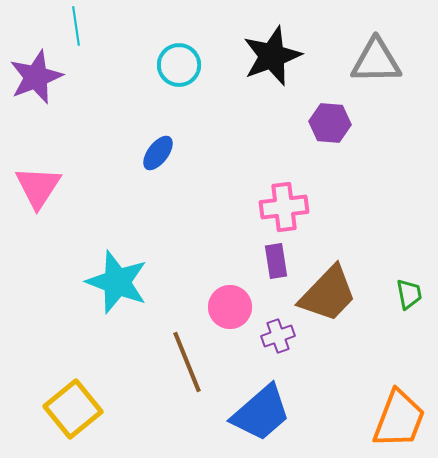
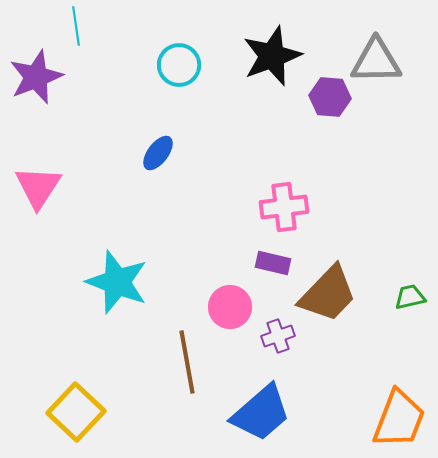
purple hexagon: moved 26 px up
purple rectangle: moved 3 px left, 2 px down; rotated 68 degrees counterclockwise
green trapezoid: moved 1 px right, 3 px down; rotated 92 degrees counterclockwise
brown line: rotated 12 degrees clockwise
yellow square: moved 3 px right, 3 px down; rotated 8 degrees counterclockwise
